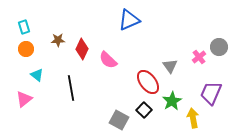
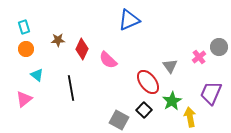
yellow arrow: moved 3 px left, 1 px up
